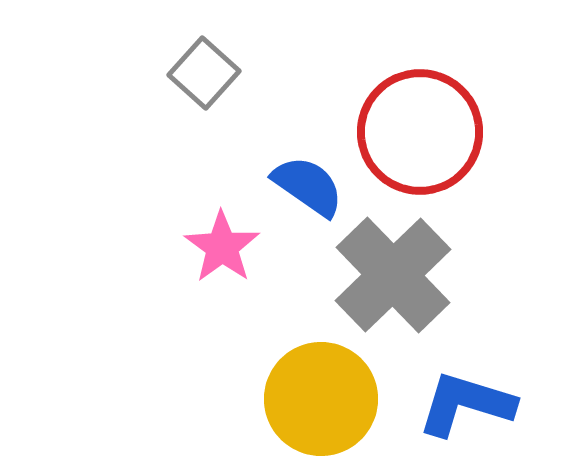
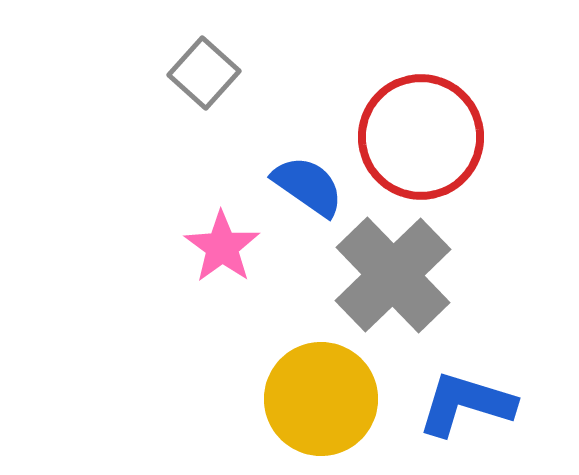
red circle: moved 1 px right, 5 px down
